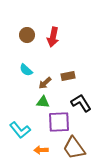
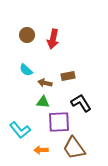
red arrow: moved 2 px down
brown arrow: rotated 56 degrees clockwise
